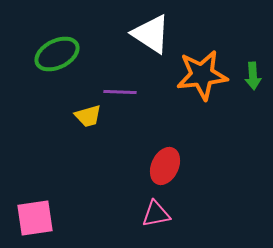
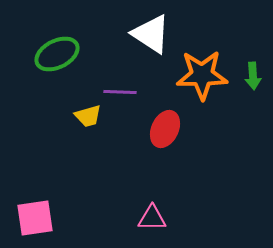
orange star: rotated 6 degrees clockwise
red ellipse: moved 37 px up
pink triangle: moved 4 px left, 4 px down; rotated 12 degrees clockwise
